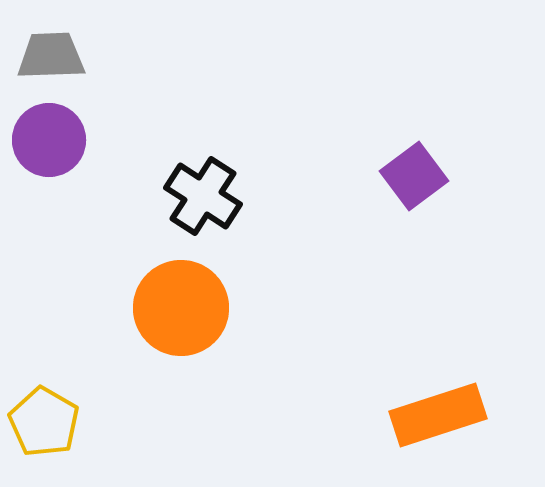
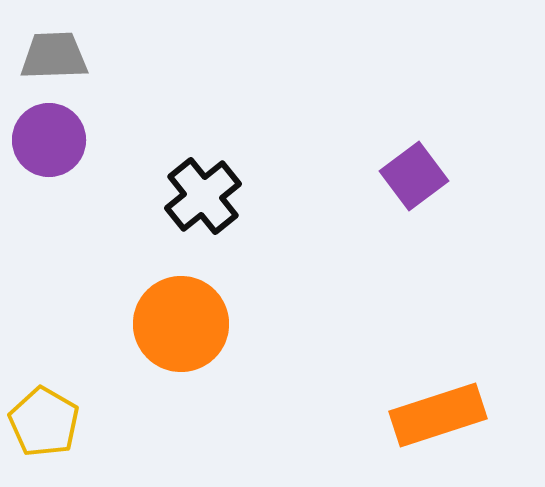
gray trapezoid: moved 3 px right
black cross: rotated 18 degrees clockwise
orange circle: moved 16 px down
